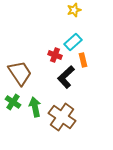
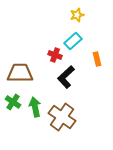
yellow star: moved 3 px right, 5 px down
cyan rectangle: moved 1 px up
orange rectangle: moved 14 px right, 1 px up
brown trapezoid: rotated 56 degrees counterclockwise
